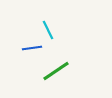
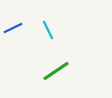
blue line: moved 19 px left, 20 px up; rotated 18 degrees counterclockwise
